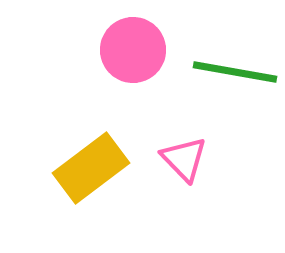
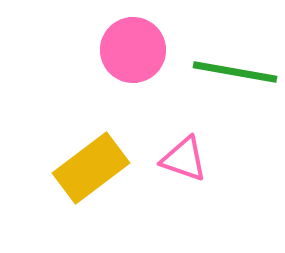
pink triangle: rotated 27 degrees counterclockwise
